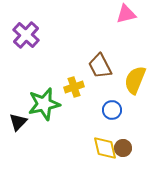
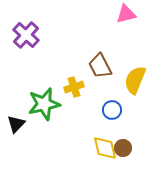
black triangle: moved 2 px left, 2 px down
